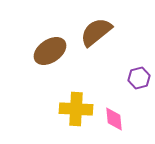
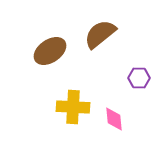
brown semicircle: moved 4 px right, 2 px down
purple hexagon: rotated 15 degrees clockwise
yellow cross: moved 3 px left, 2 px up
